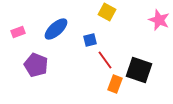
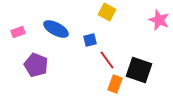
blue ellipse: rotated 70 degrees clockwise
red line: moved 2 px right
